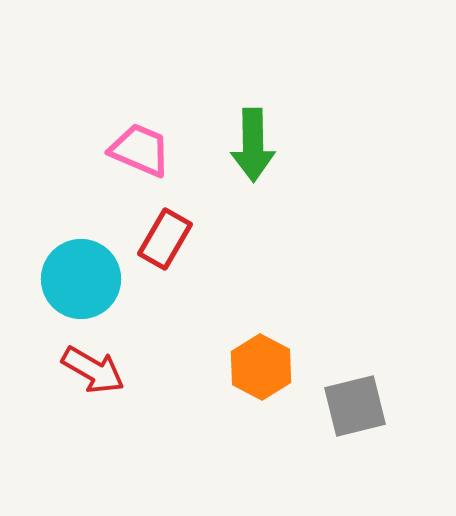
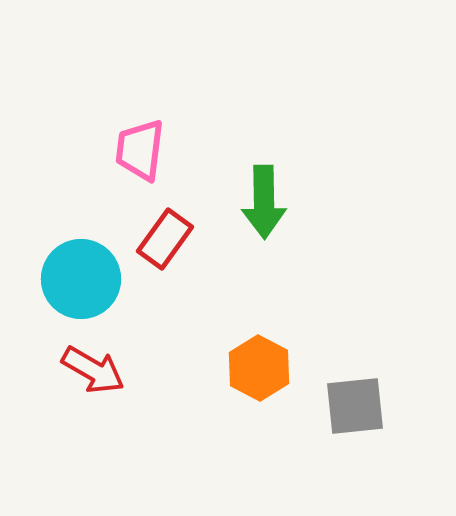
green arrow: moved 11 px right, 57 px down
pink trapezoid: rotated 106 degrees counterclockwise
red rectangle: rotated 6 degrees clockwise
orange hexagon: moved 2 px left, 1 px down
gray square: rotated 8 degrees clockwise
